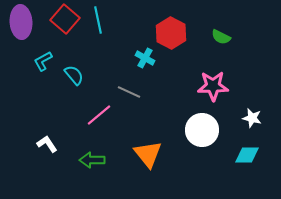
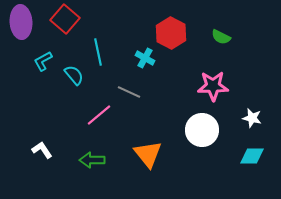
cyan line: moved 32 px down
white L-shape: moved 5 px left, 6 px down
cyan diamond: moved 5 px right, 1 px down
